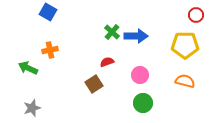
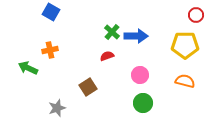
blue square: moved 3 px right
red semicircle: moved 6 px up
brown square: moved 6 px left, 3 px down
gray star: moved 25 px right
